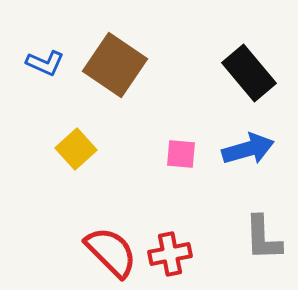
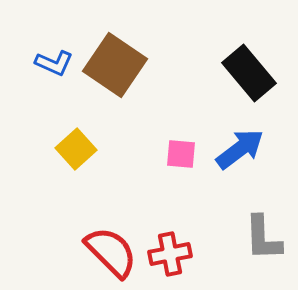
blue L-shape: moved 9 px right
blue arrow: moved 8 px left; rotated 21 degrees counterclockwise
